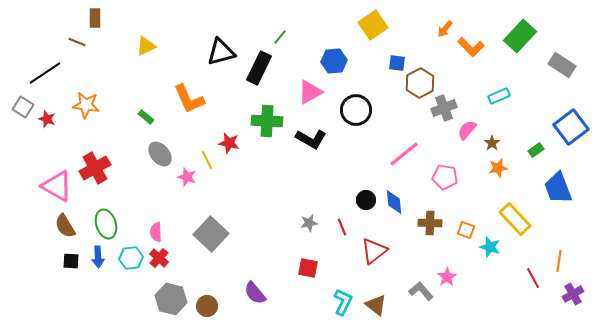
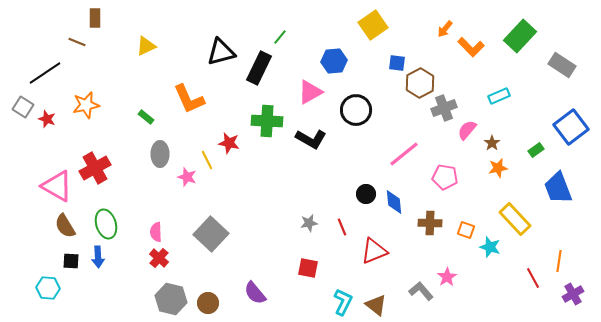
orange star at (86, 105): rotated 20 degrees counterclockwise
gray ellipse at (160, 154): rotated 40 degrees clockwise
black circle at (366, 200): moved 6 px up
red triangle at (374, 251): rotated 16 degrees clockwise
cyan hexagon at (131, 258): moved 83 px left, 30 px down; rotated 10 degrees clockwise
brown circle at (207, 306): moved 1 px right, 3 px up
